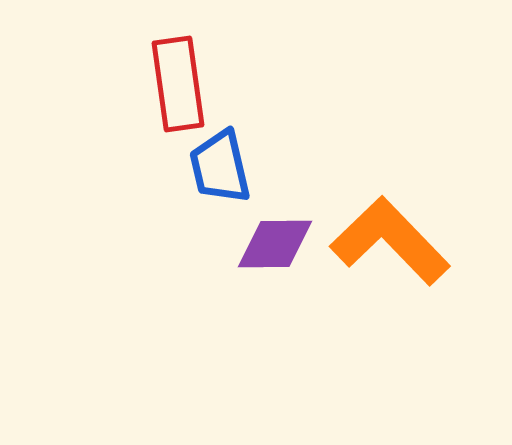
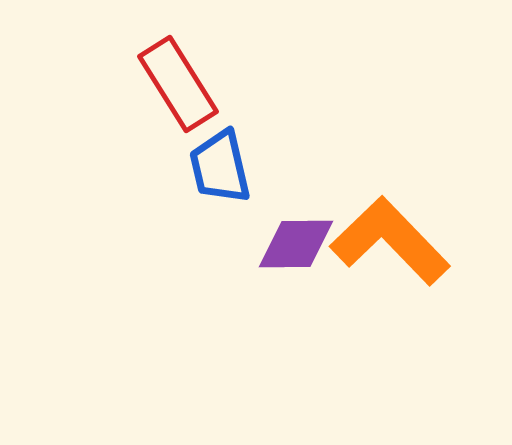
red rectangle: rotated 24 degrees counterclockwise
purple diamond: moved 21 px right
